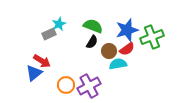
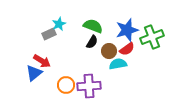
purple cross: rotated 25 degrees clockwise
